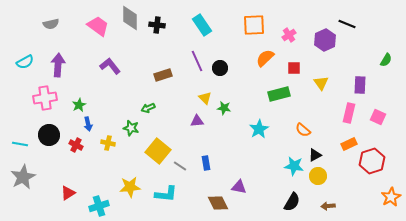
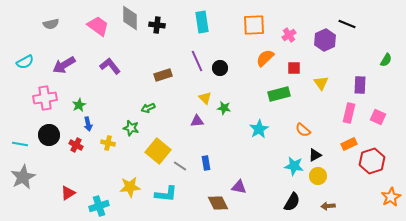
cyan rectangle at (202, 25): moved 3 px up; rotated 25 degrees clockwise
purple arrow at (58, 65): moved 6 px right; rotated 125 degrees counterclockwise
